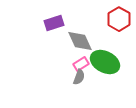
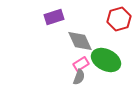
red hexagon: rotated 15 degrees clockwise
purple rectangle: moved 6 px up
green ellipse: moved 1 px right, 2 px up
